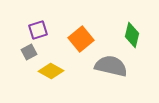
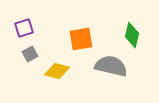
purple square: moved 14 px left, 2 px up
orange square: rotated 30 degrees clockwise
gray square: moved 1 px right, 2 px down
yellow diamond: moved 6 px right; rotated 15 degrees counterclockwise
